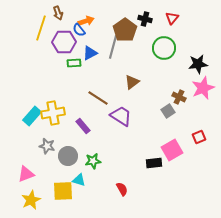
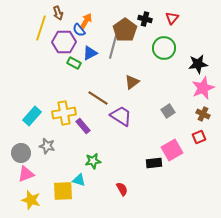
orange arrow: rotated 42 degrees counterclockwise
green rectangle: rotated 32 degrees clockwise
brown cross: moved 24 px right, 17 px down
yellow cross: moved 11 px right
gray circle: moved 47 px left, 3 px up
yellow star: rotated 30 degrees counterclockwise
